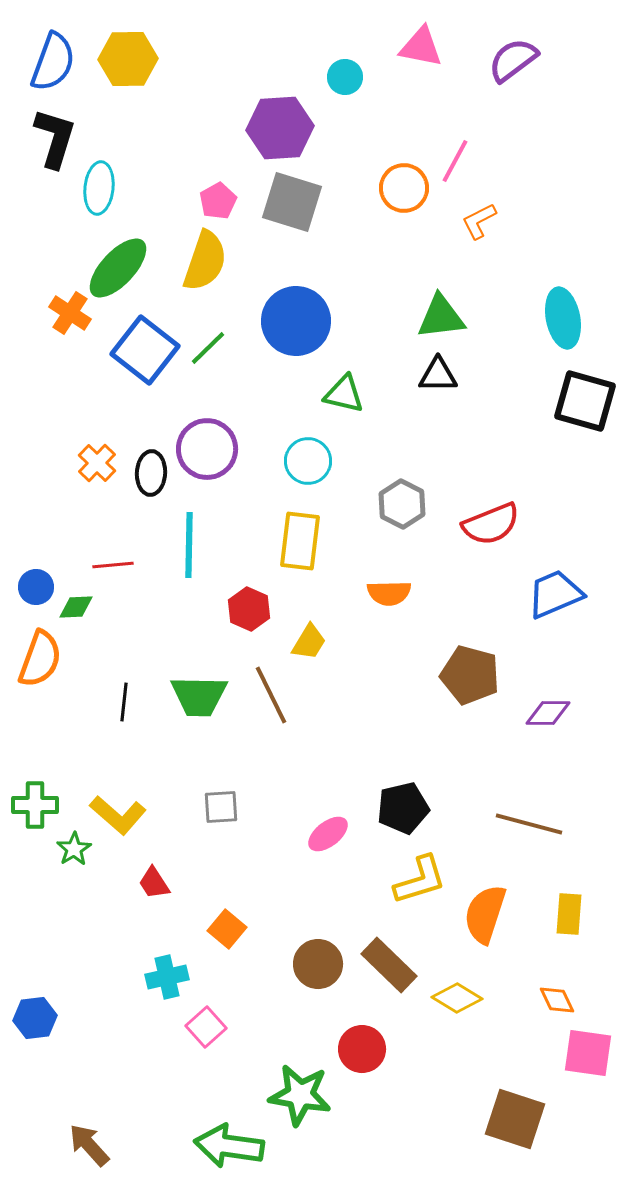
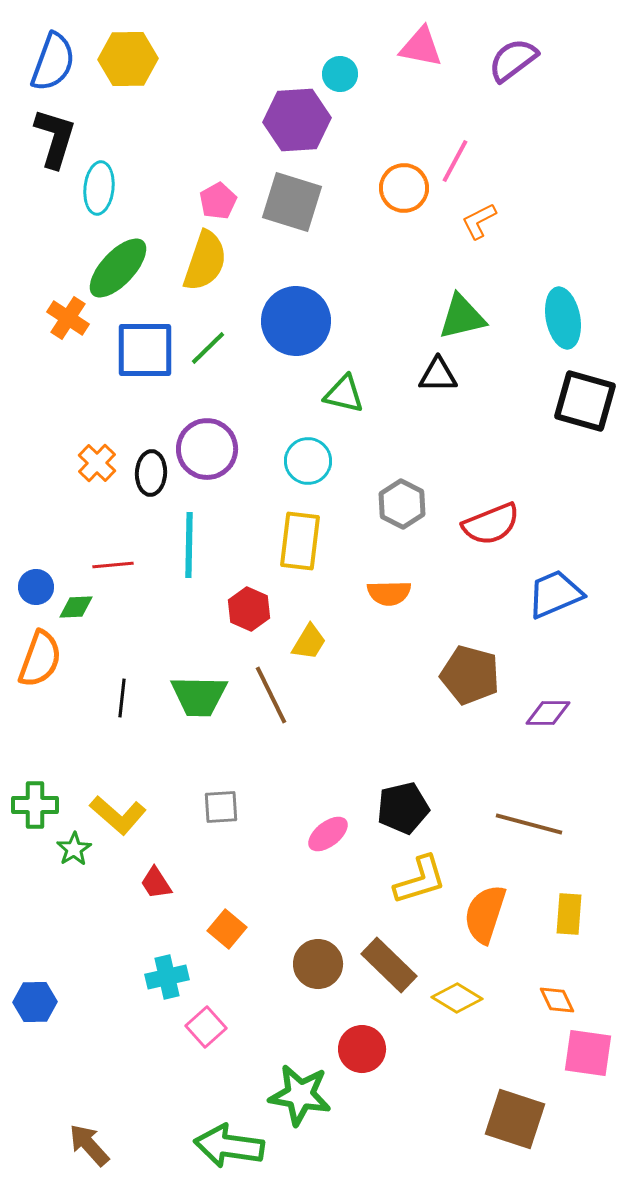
cyan circle at (345, 77): moved 5 px left, 3 px up
purple hexagon at (280, 128): moved 17 px right, 8 px up
orange cross at (70, 313): moved 2 px left, 5 px down
green triangle at (441, 317): moved 21 px right; rotated 6 degrees counterclockwise
blue square at (145, 350): rotated 38 degrees counterclockwise
black line at (124, 702): moved 2 px left, 4 px up
red trapezoid at (154, 883): moved 2 px right
blue hexagon at (35, 1018): moved 16 px up; rotated 6 degrees clockwise
